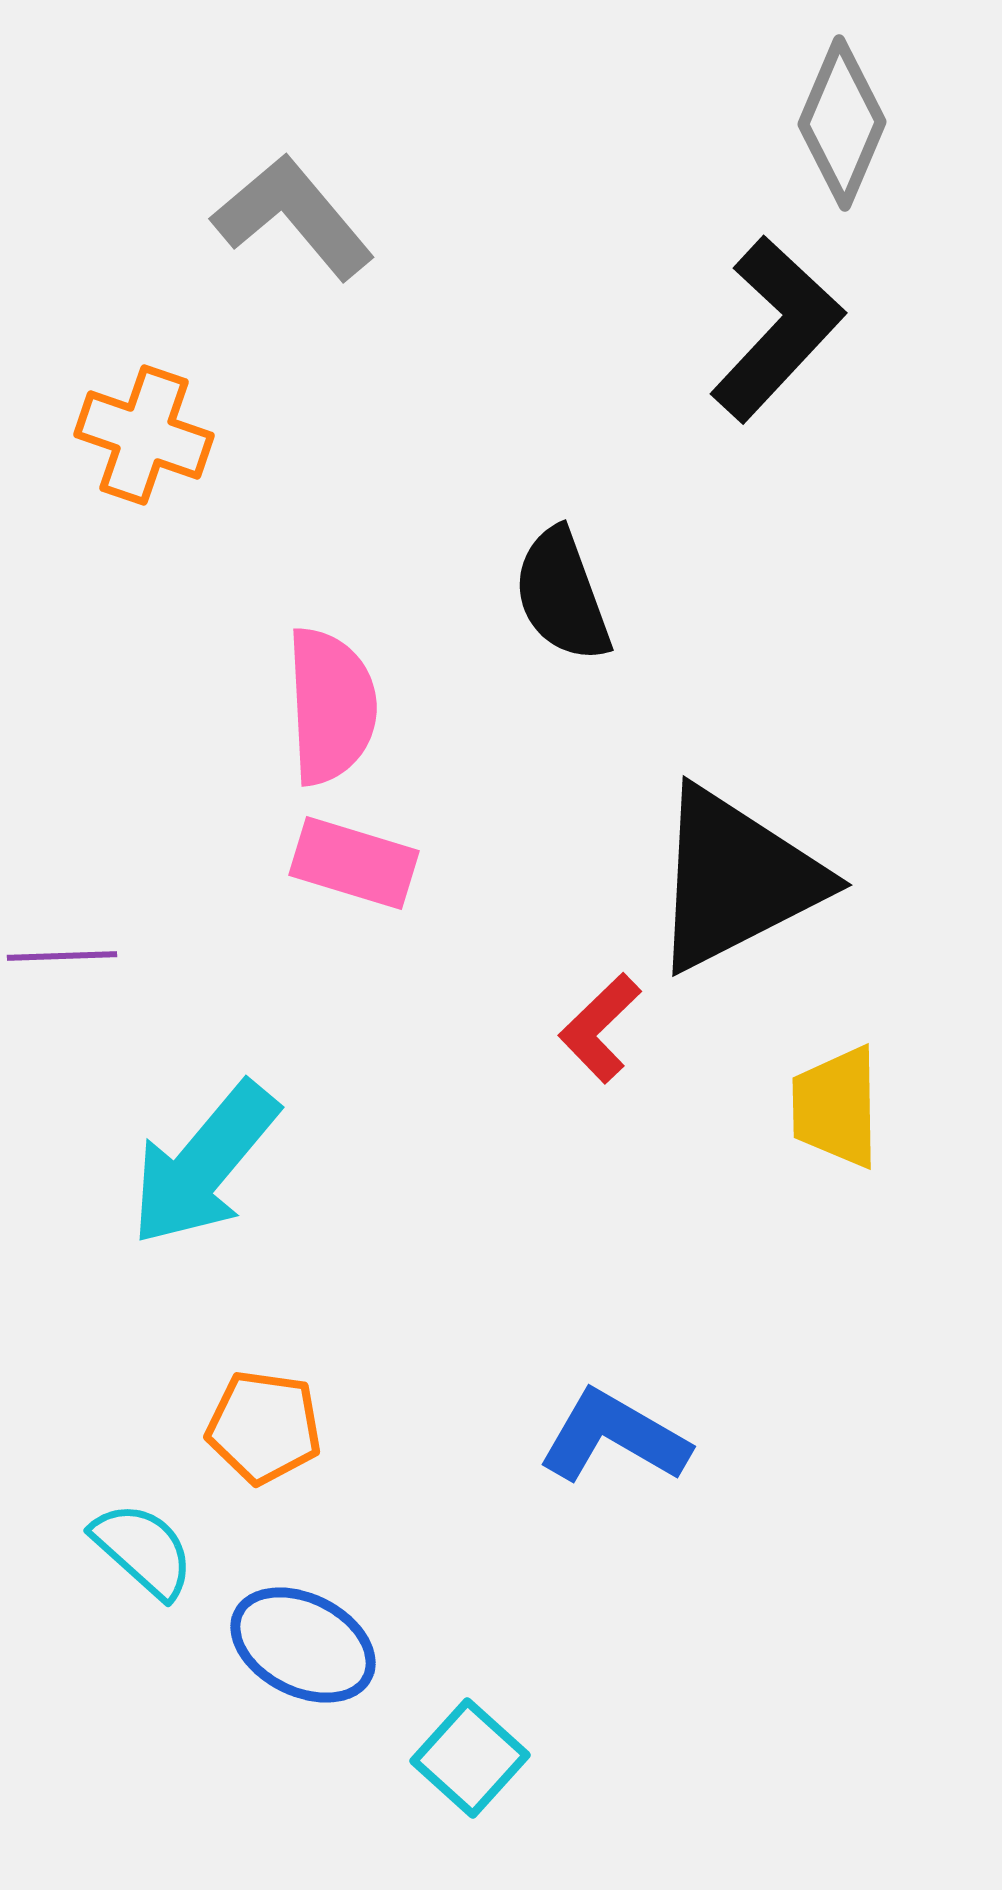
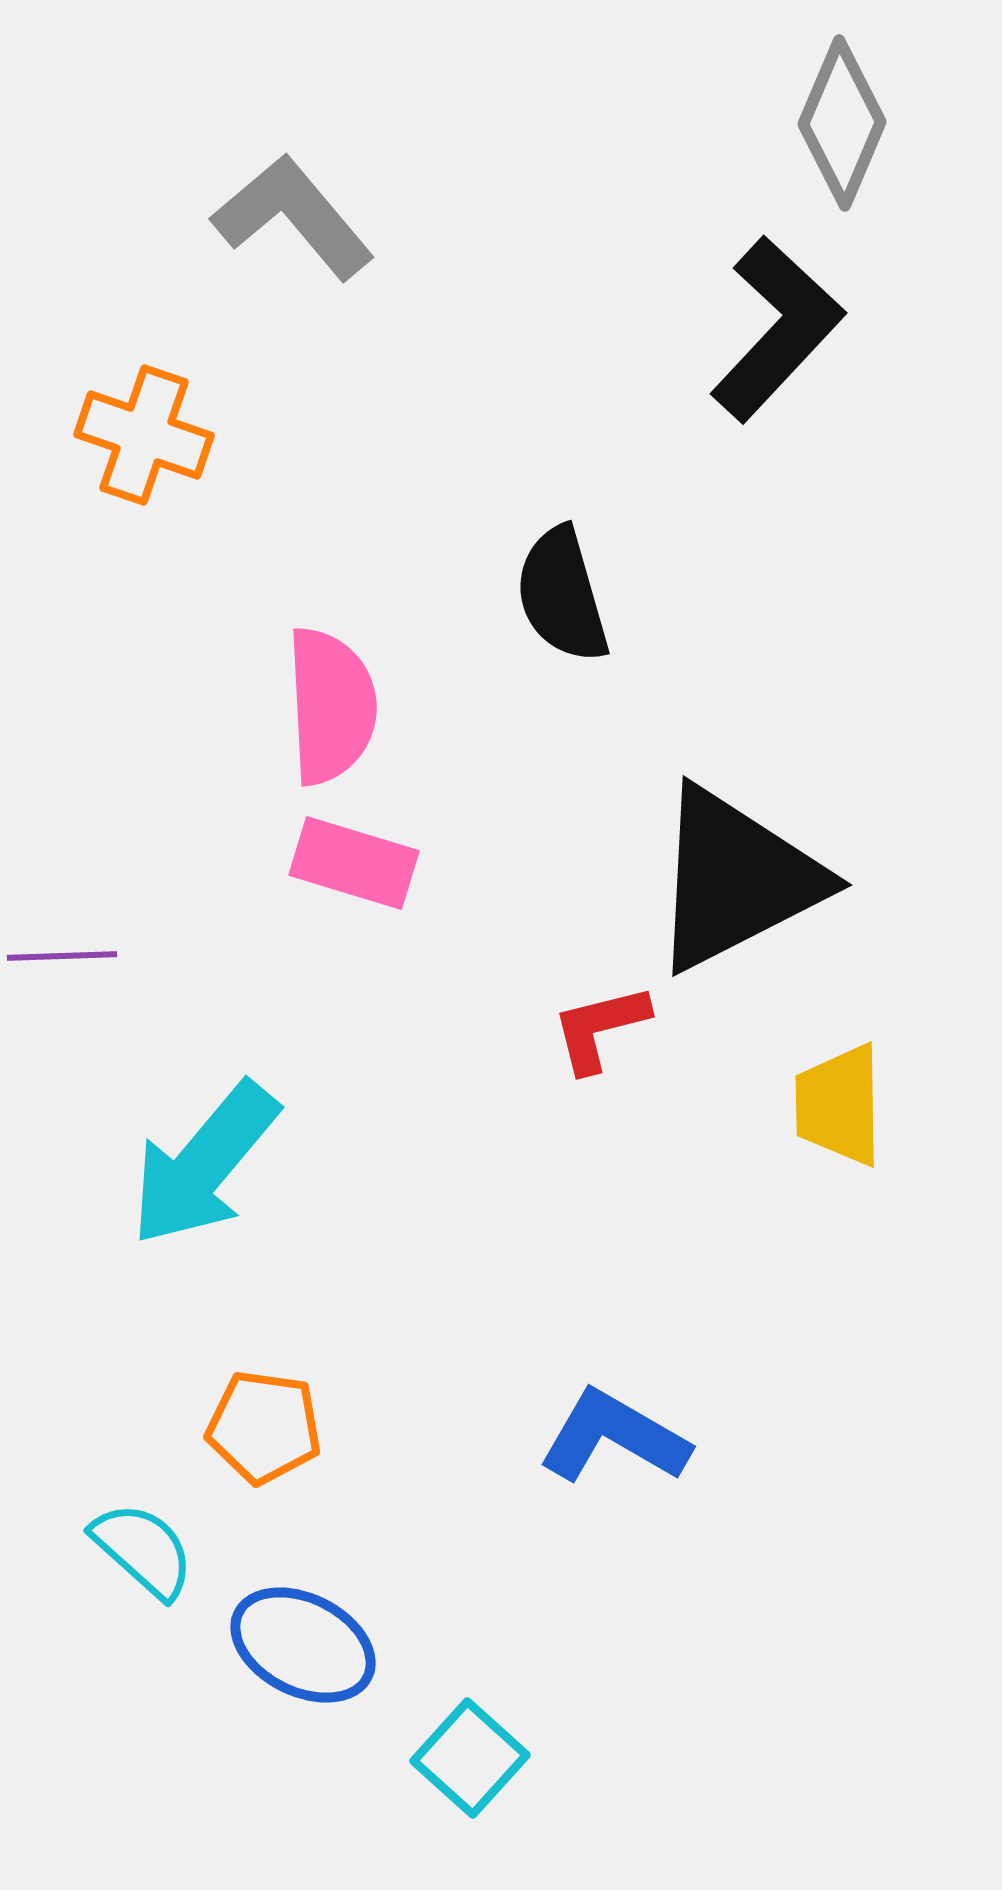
black semicircle: rotated 4 degrees clockwise
red L-shape: rotated 30 degrees clockwise
yellow trapezoid: moved 3 px right, 2 px up
